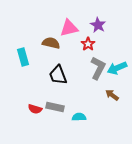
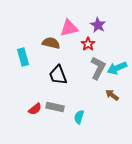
red semicircle: rotated 56 degrees counterclockwise
cyan semicircle: rotated 72 degrees counterclockwise
